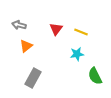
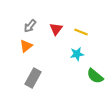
gray arrow: moved 11 px right, 1 px down; rotated 64 degrees counterclockwise
green semicircle: rotated 24 degrees counterclockwise
